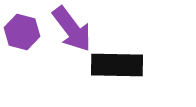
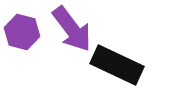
black rectangle: rotated 24 degrees clockwise
